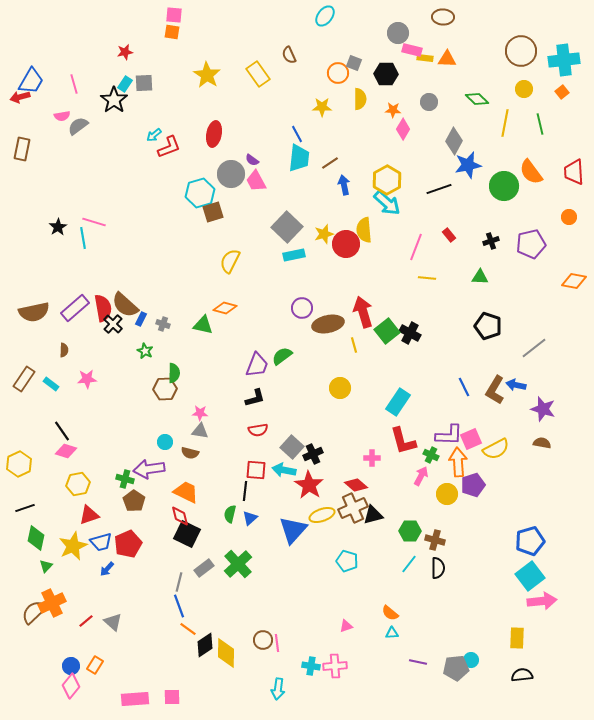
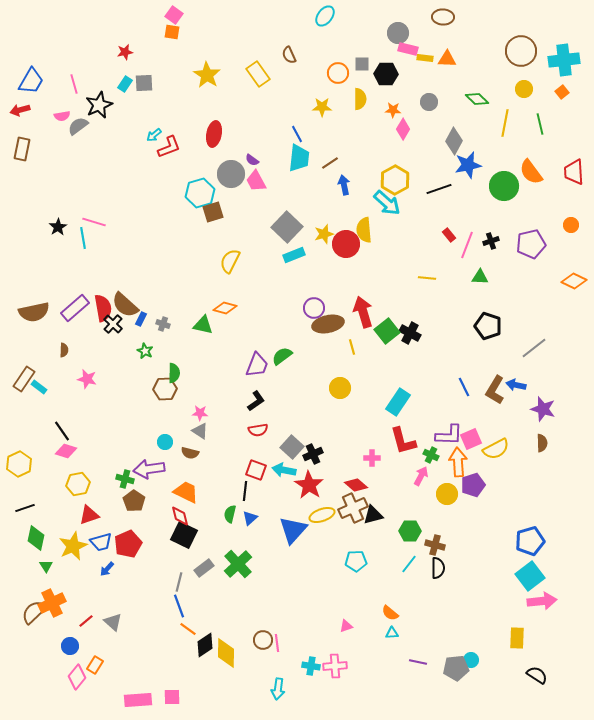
pink square at (174, 15): rotated 30 degrees clockwise
pink rectangle at (412, 50): moved 4 px left, 1 px up
gray square at (354, 63): moved 8 px right, 1 px down; rotated 21 degrees counterclockwise
red arrow at (20, 97): moved 13 px down
black star at (114, 100): moved 15 px left, 5 px down; rotated 12 degrees clockwise
yellow hexagon at (387, 180): moved 8 px right
orange circle at (569, 217): moved 2 px right, 8 px down
pink line at (416, 247): moved 51 px right, 2 px up
cyan rectangle at (294, 255): rotated 10 degrees counterclockwise
orange diamond at (574, 281): rotated 15 degrees clockwise
purple circle at (302, 308): moved 12 px right
yellow line at (354, 345): moved 2 px left, 2 px down
pink star at (87, 379): rotated 18 degrees clockwise
cyan rectangle at (51, 384): moved 12 px left, 3 px down
black L-shape at (255, 398): moved 1 px right, 3 px down; rotated 20 degrees counterclockwise
gray triangle at (200, 431): rotated 24 degrees clockwise
brown semicircle at (542, 443): rotated 78 degrees clockwise
red square at (256, 470): rotated 15 degrees clockwise
black square at (187, 534): moved 3 px left, 1 px down
brown cross at (435, 540): moved 5 px down
cyan pentagon at (347, 561): moved 9 px right; rotated 20 degrees counterclockwise
green triangle at (46, 566): rotated 16 degrees counterclockwise
blue circle at (71, 666): moved 1 px left, 20 px up
black semicircle at (522, 675): moved 15 px right; rotated 40 degrees clockwise
pink diamond at (71, 686): moved 6 px right, 9 px up
pink rectangle at (135, 699): moved 3 px right, 1 px down
